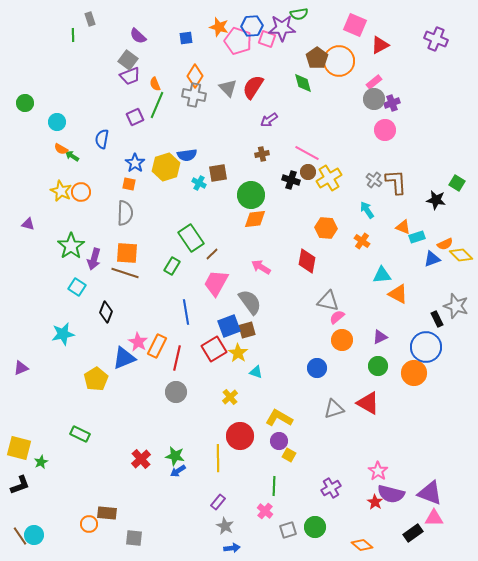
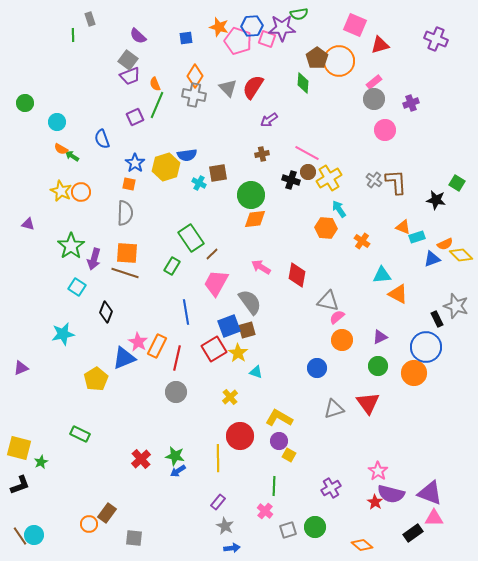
red triangle at (380, 45): rotated 12 degrees clockwise
green diamond at (303, 83): rotated 20 degrees clockwise
purple cross at (392, 103): moved 19 px right
blue semicircle at (102, 139): rotated 30 degrees counterclockwise
cyan arrow at (367, 210): moved 28 px left, 1 px up
red diamond at (307, 261): moved 10 px left, 14 px down
red triangle at (368, 403): rotated 25 degrees clockwise
brown rectangle at (107, 513): rotated 60 degrees counterclockwise
